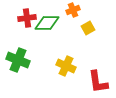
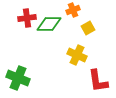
green diamond: moved 2 px right, 1 px down
green cross: moved 18 px down
yellow cross: moved 11 px right, 11 px up
red L-shape: moved 1 px up
